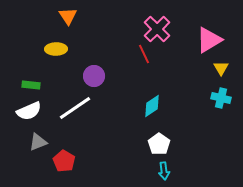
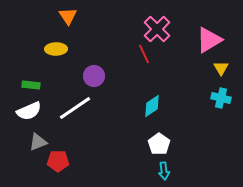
red pentagon: moved 6 px left; rotated 30 degrees counterclockwise
